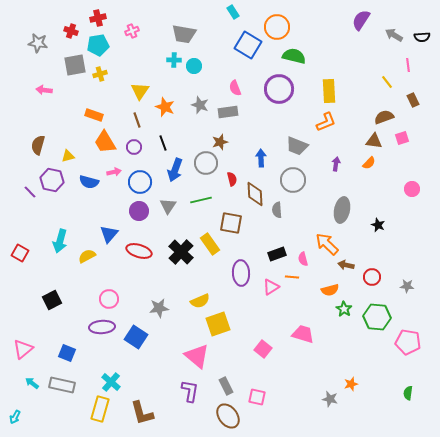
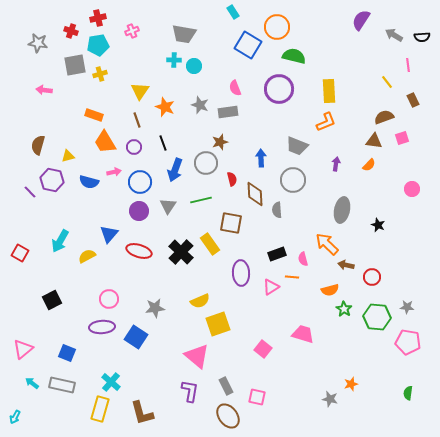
orange semicircle at (369, 163): moved 2 px down
cyan arrow at (60, 241): rotated 15 degrees clockwise
gray star at (407, 286): moved 21 px down
gray star at (159, 308): moved 4 px left
